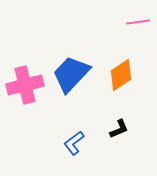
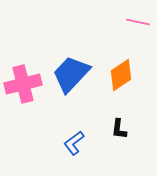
pink line: rotated 20 degrees clockwise
pink cross: moved 2 px left, 1 px up
black L-shape: rotated 120 degrees clockwise
